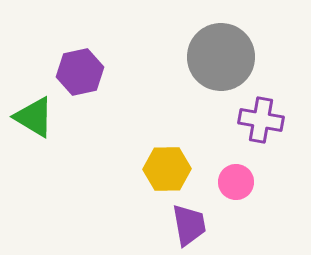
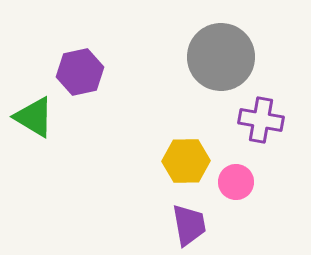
yellow hexagon: moved 19 px right, 8 px up
